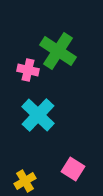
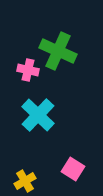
green cross: rotated 9 degrees counterclockwise
